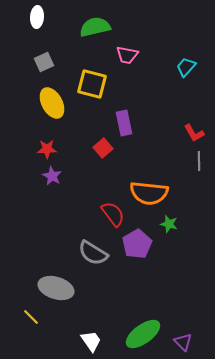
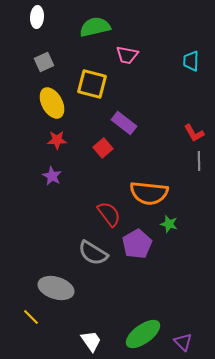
cyan trapezoid: moved 5 px right, 6 px up; rotated 40 degrees counterclockwise
purple rectangle: rotated 40 degrees counterclockwise
red star: moved 10 px right, 9 px up
red semicircle: moved 4 px left
